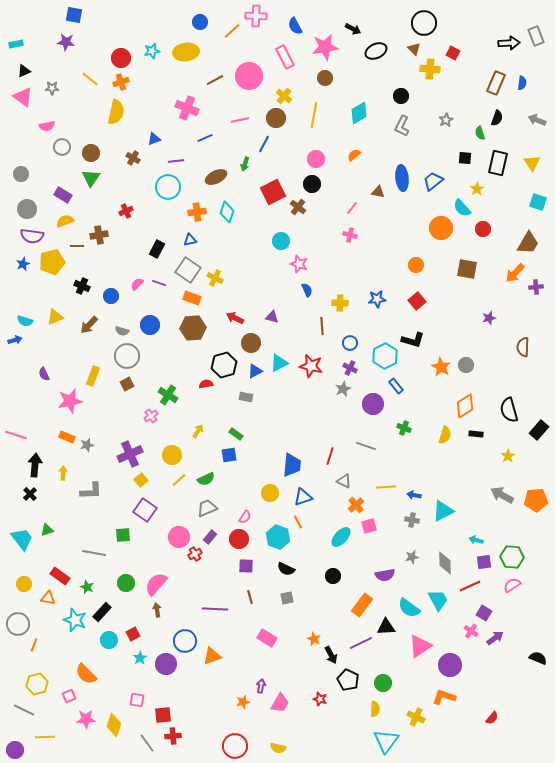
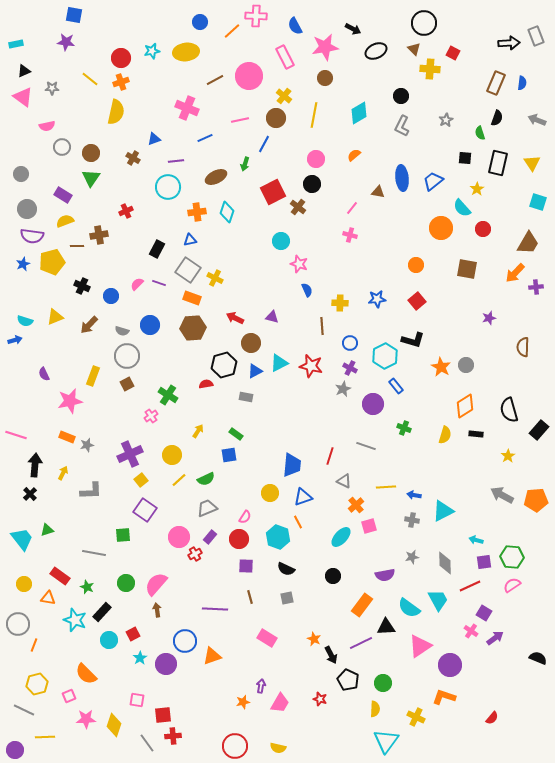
yellow arrow at (63, 473): rotated 24 degrees clockwise
